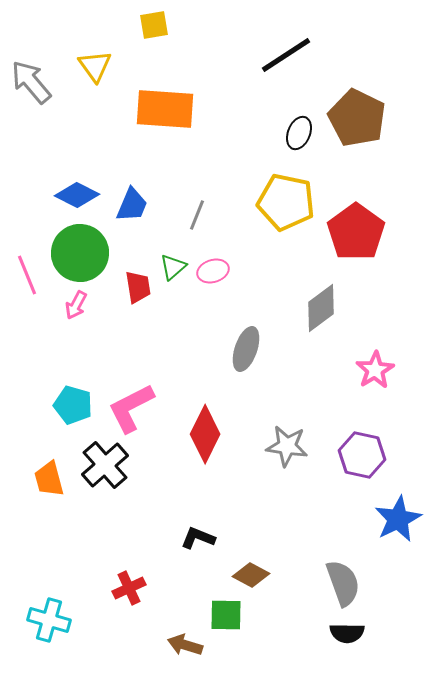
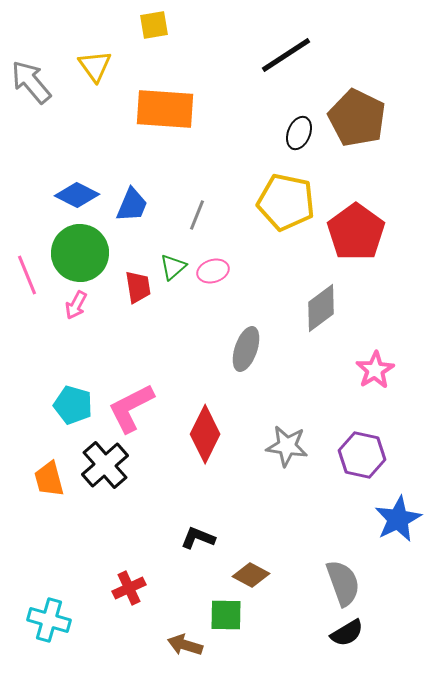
black semicircle: rotated 32 degrees counterclockwise
